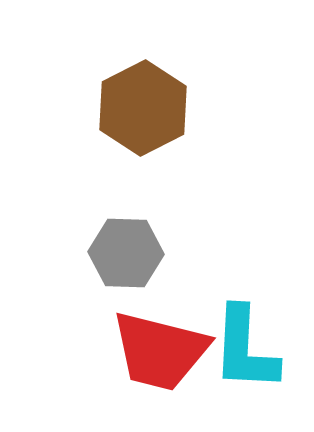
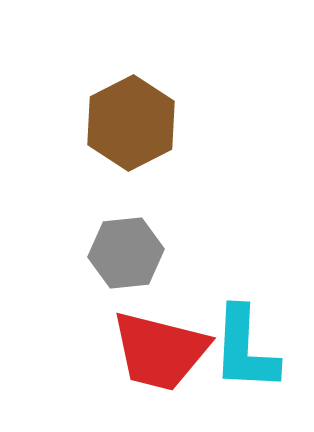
brown hexagon: moved 12 px left, 15 px down
gray hexagon: rotated 8 degrees counterclockwise
